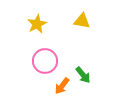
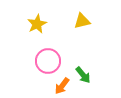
yellow triangle: rotated 24 degrees counterclockwise
pink circle: moved 3 px right
